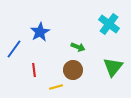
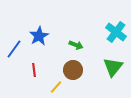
cyan cross: moved 7 px right, 8 px down
blue star: moved 1 px left, 4 px down
green arrow: moved 2 px left, 2 px up
yellow line: rotated 32 degrees counterclockwise
